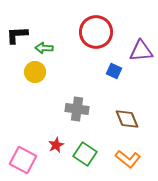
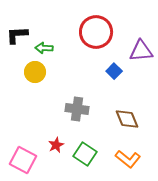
blue square: rotated 21 degrees clockwise
